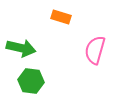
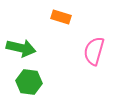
pink semicircle: moved 1 px left, 1 px down
green hexagon: moved 2 px left, 1 px down
